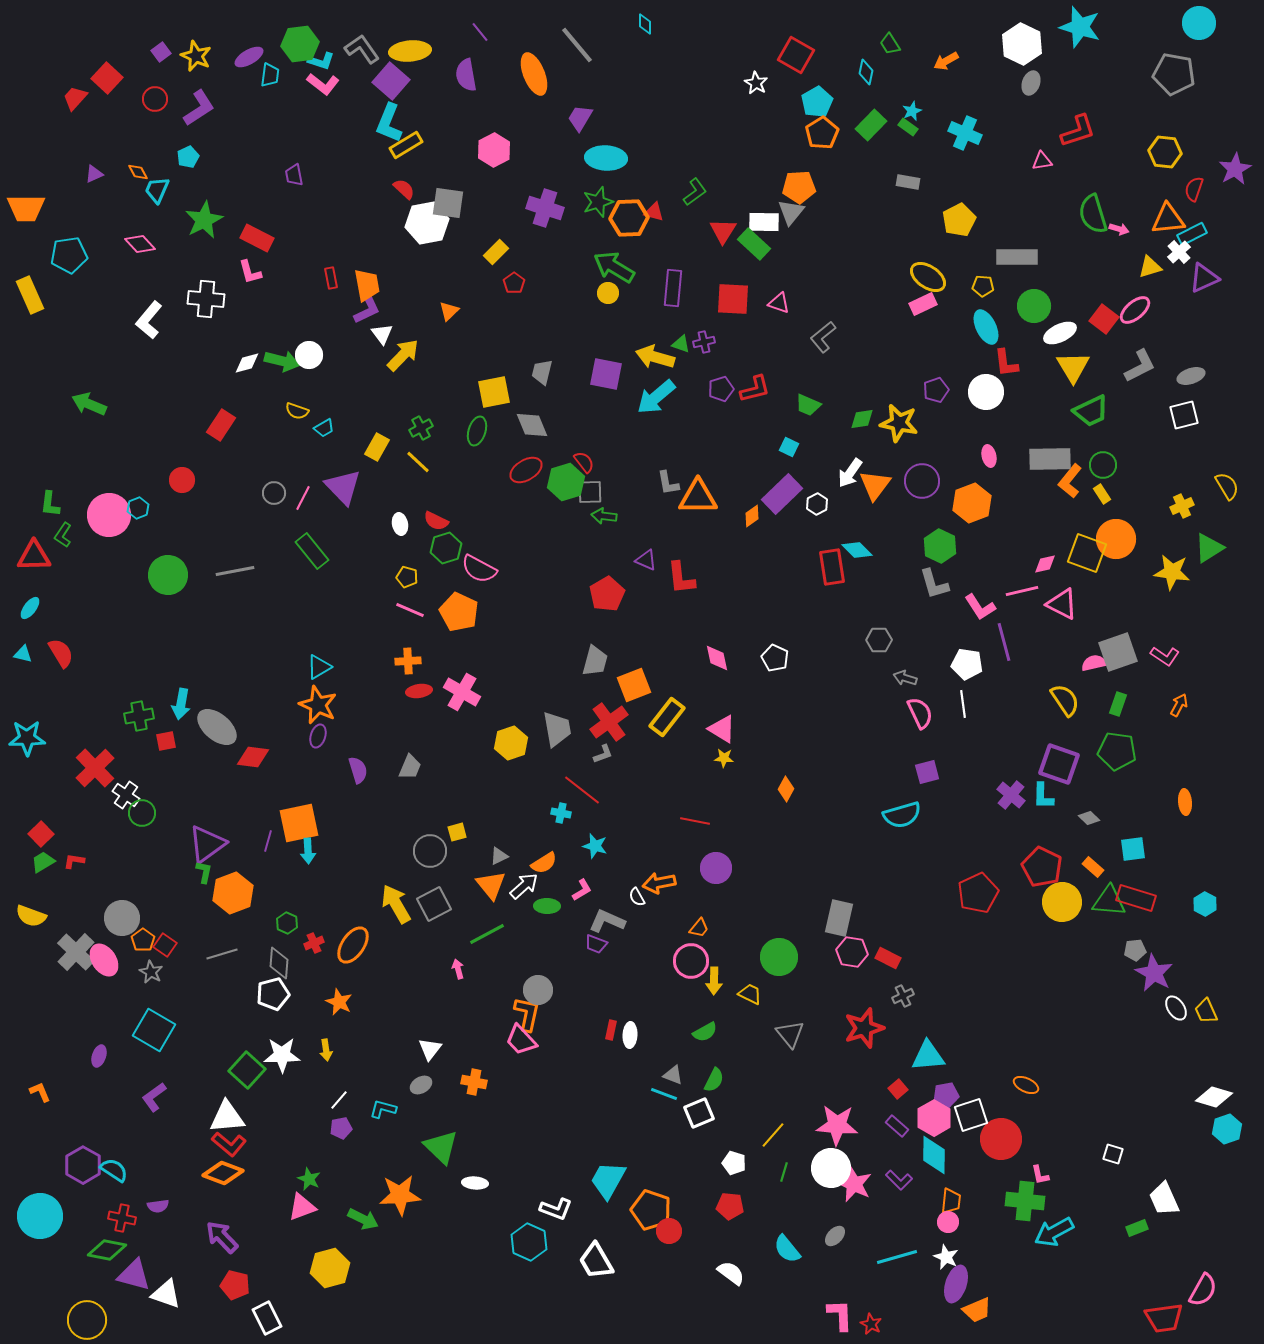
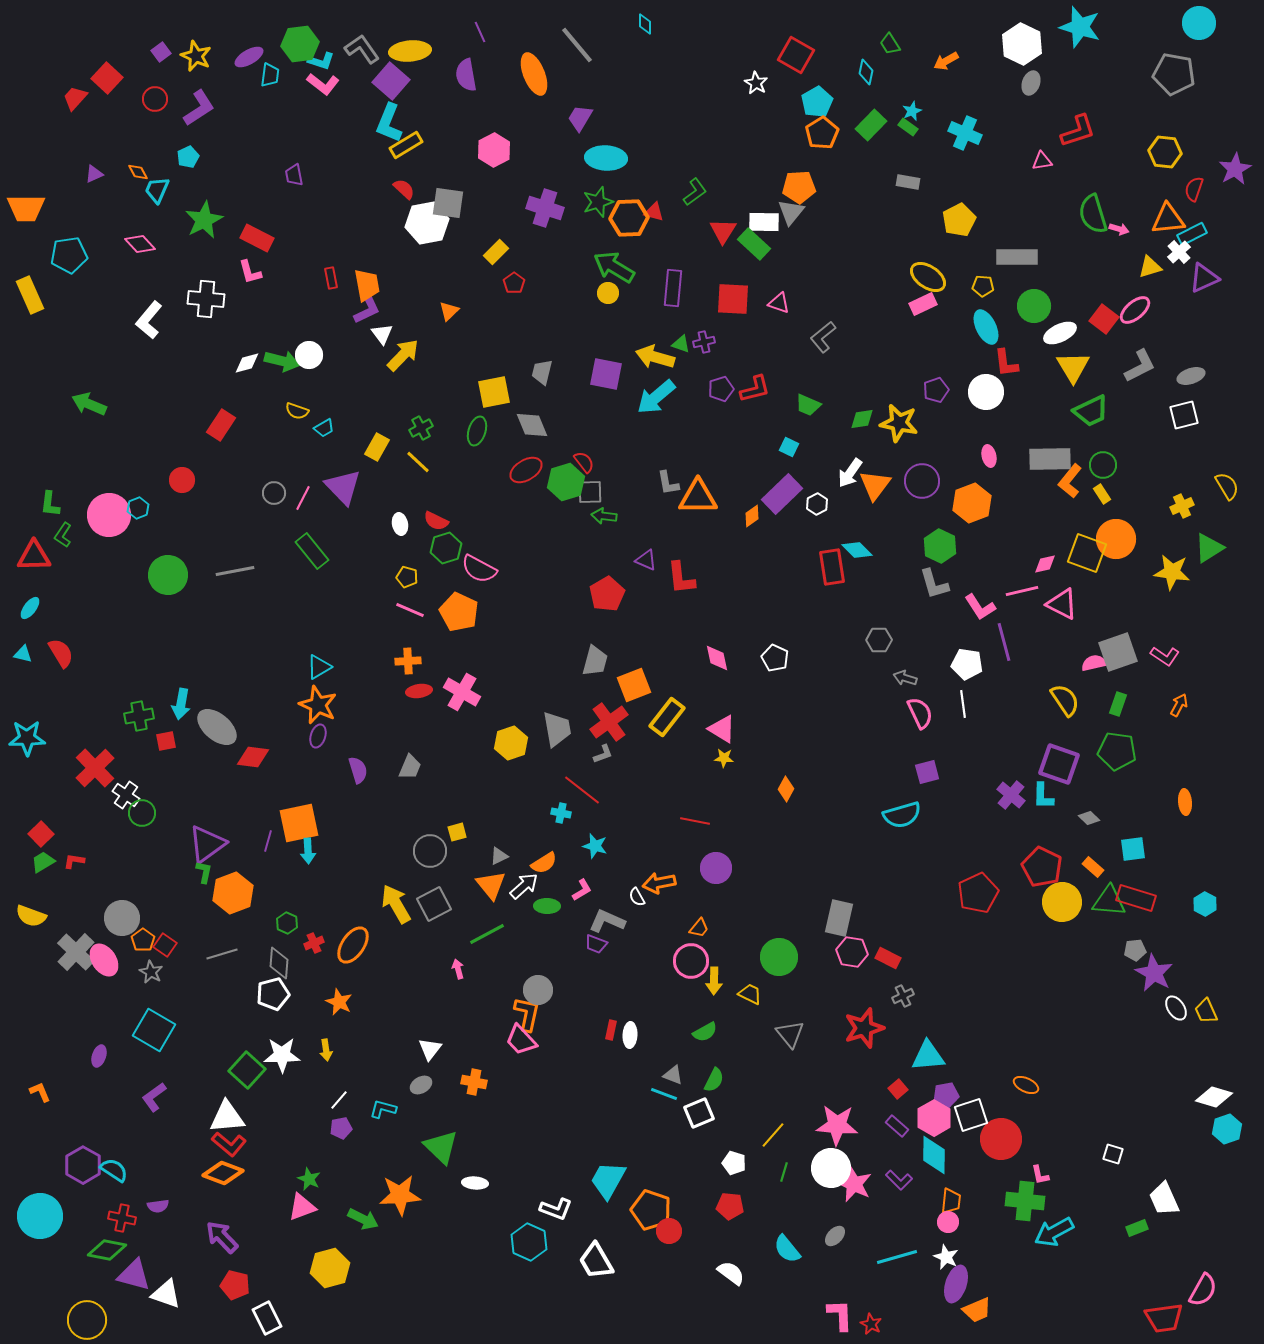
purple line at (480, 32): rotated 15 degrees clockwise
